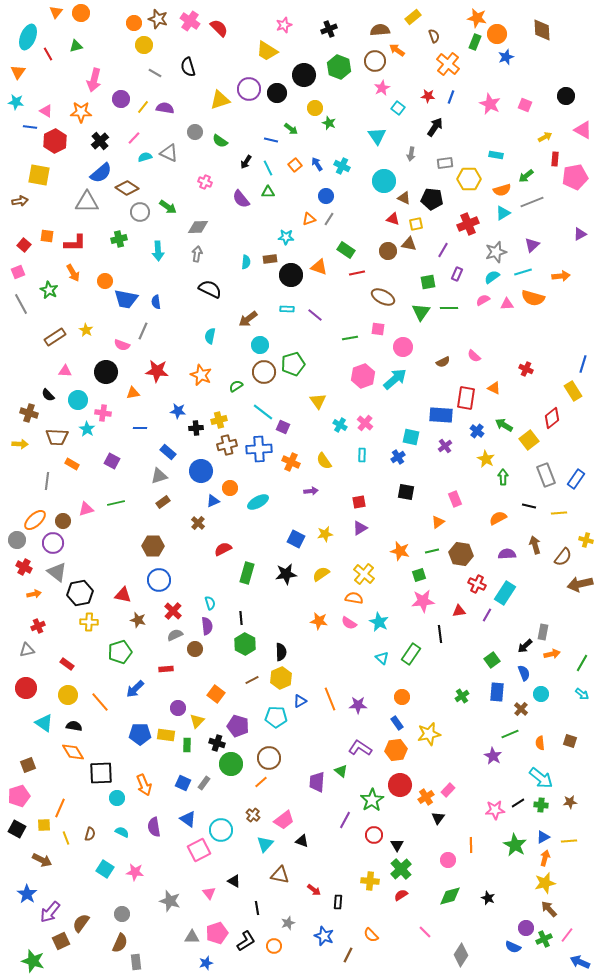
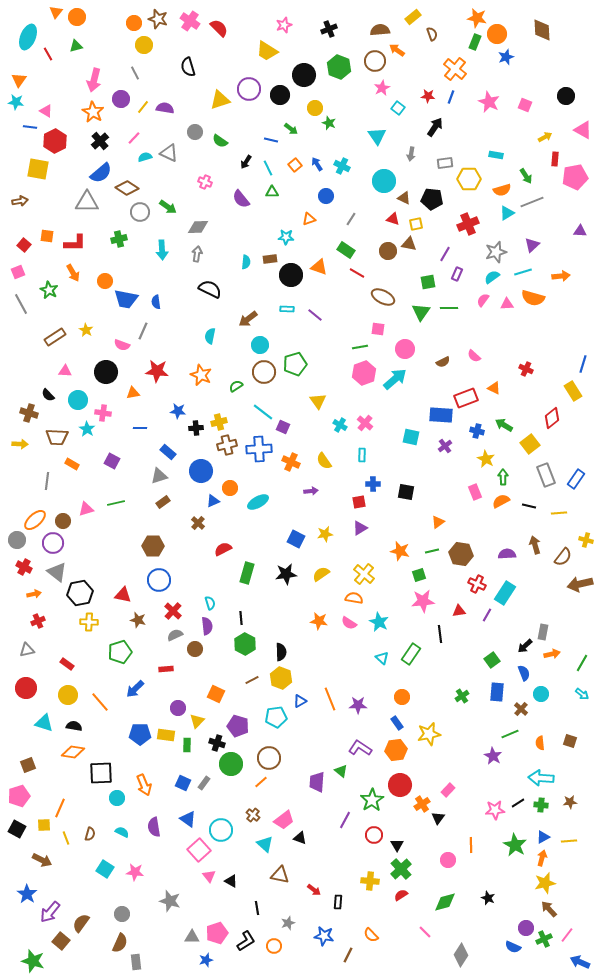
orange circle at (81, 13): moved 4 px left, 4 px down
brown semicircle at (434, 36): moved 2 px left, 2 px up
orange cross at (448, 64): moved 7 px right, 5 px down
orange triangle at (18, 72): moved 1 px right, 8 px down
gray line at (155, 73): moved 20 px left; rotated 32 degrees clockwise
black circle at (277, 93): moved 3 px right, 2 px down
pink star at (490, 104): moved 1 px left, 2 px up
orange star at (81, 112): moved 12 px right; rotated 30 degrees clockwise
yellow square at (39, 175): moved 1 px left, 6 px up
green arrow at (526, 176): rotated 84 degrees counterclockwise
green triangle at (268, 192): moved 4 px right
cyan triangle at (503, 213): moved 4 px right
gray line at (329, 219): moved 22 px right
purple triangle at (580, 234): moved 3 px up; rotated 32 degrees clockwise
purple line at (443, 250): moved 2 px right, 4 px down
cyan arrow at (158, 251): moved 4 px right, 1 px up
red line at (357, 273): rotated 42 degrees clockwise
pink semicircle at (483, 300): rotated 24 degrees counterclockwise
green line at (350, 338): moved 10 px right, 9 px down
pink circle at (403, 347): moved 2 px right, 2 px down
green pentagon at (293, 364): moved 2 px right
pink hexagon at (363, 376): moved 1 px right, 3 px up
red rectangle at (466, 398): rotated 60 degrees clockwise
yellow cross at (219, 420): moved 2 px down
blue cross at (477, 431): rotated 24 degrees counterclockwise
yellow square at (529, 440): moved 1 px right, 4 px down
blue cross at (398, 457): moved 25 px left, 27 px down; rotated 32 degrees clockwise
pink rectangle at (455, 499): moved 20 px right, 7 px up
orange semicircle at (498, 518): moved 3 px right, 17 px up
red cross at (38, 626): moved 5 px up
yellow hexagon at (281, 678): rotated 15 degrees counterclockwise
orange square at (216, 694): rotated 12 degrees counterclockwise
cyan pentagon at (276, 717): rotated 10 degrees counterclockwise
cyan triangle at (44, 723): rotated 18 degrees counterclockwise
orange diamond at (73, 752): rotated 50 degrees counterclockwise
cyan arrow at (541, 778): rotated 145 degrees clockwise
orange cross at (426, 797): moved 4 px left, 7 px down
black triangle at (302, 841): moved 2 px left, 3 px up
cyan triangle at (265, 844): rotated 30 degrees counterclockwise
pink square at (199, 850): rotated 15 degrees counterclockwise
orange arrow at (545, 858): moved 3 px left
black triangle at (234, 881): moved 3 px left
pink triangle at (209, 893): moved 17 px up
green diamond at (450, 896): moved 5 px left, 6 px down
blue star at (324, 936): rotated 12 degrees counterclockwise
brown square at (61, 941): rotated 24 degrees counterclockwise
blue star at (206, 963): moved 3 px up
